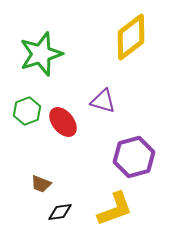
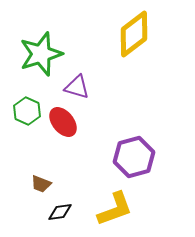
yellow diamond: moved 3 px right, 3 px up
purple triangle: moved 26 px left, 14 px up
green hexagon: rotated 16 degrees counterclockwise
